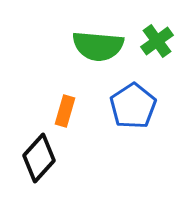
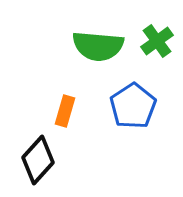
black diamond: moved 1 px left, 2 px down
